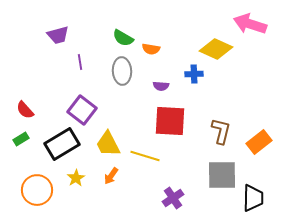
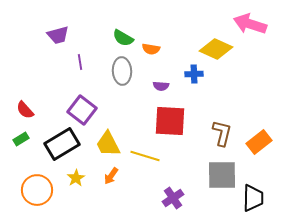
brown L-shape: moved 1 px right, 2 px down
